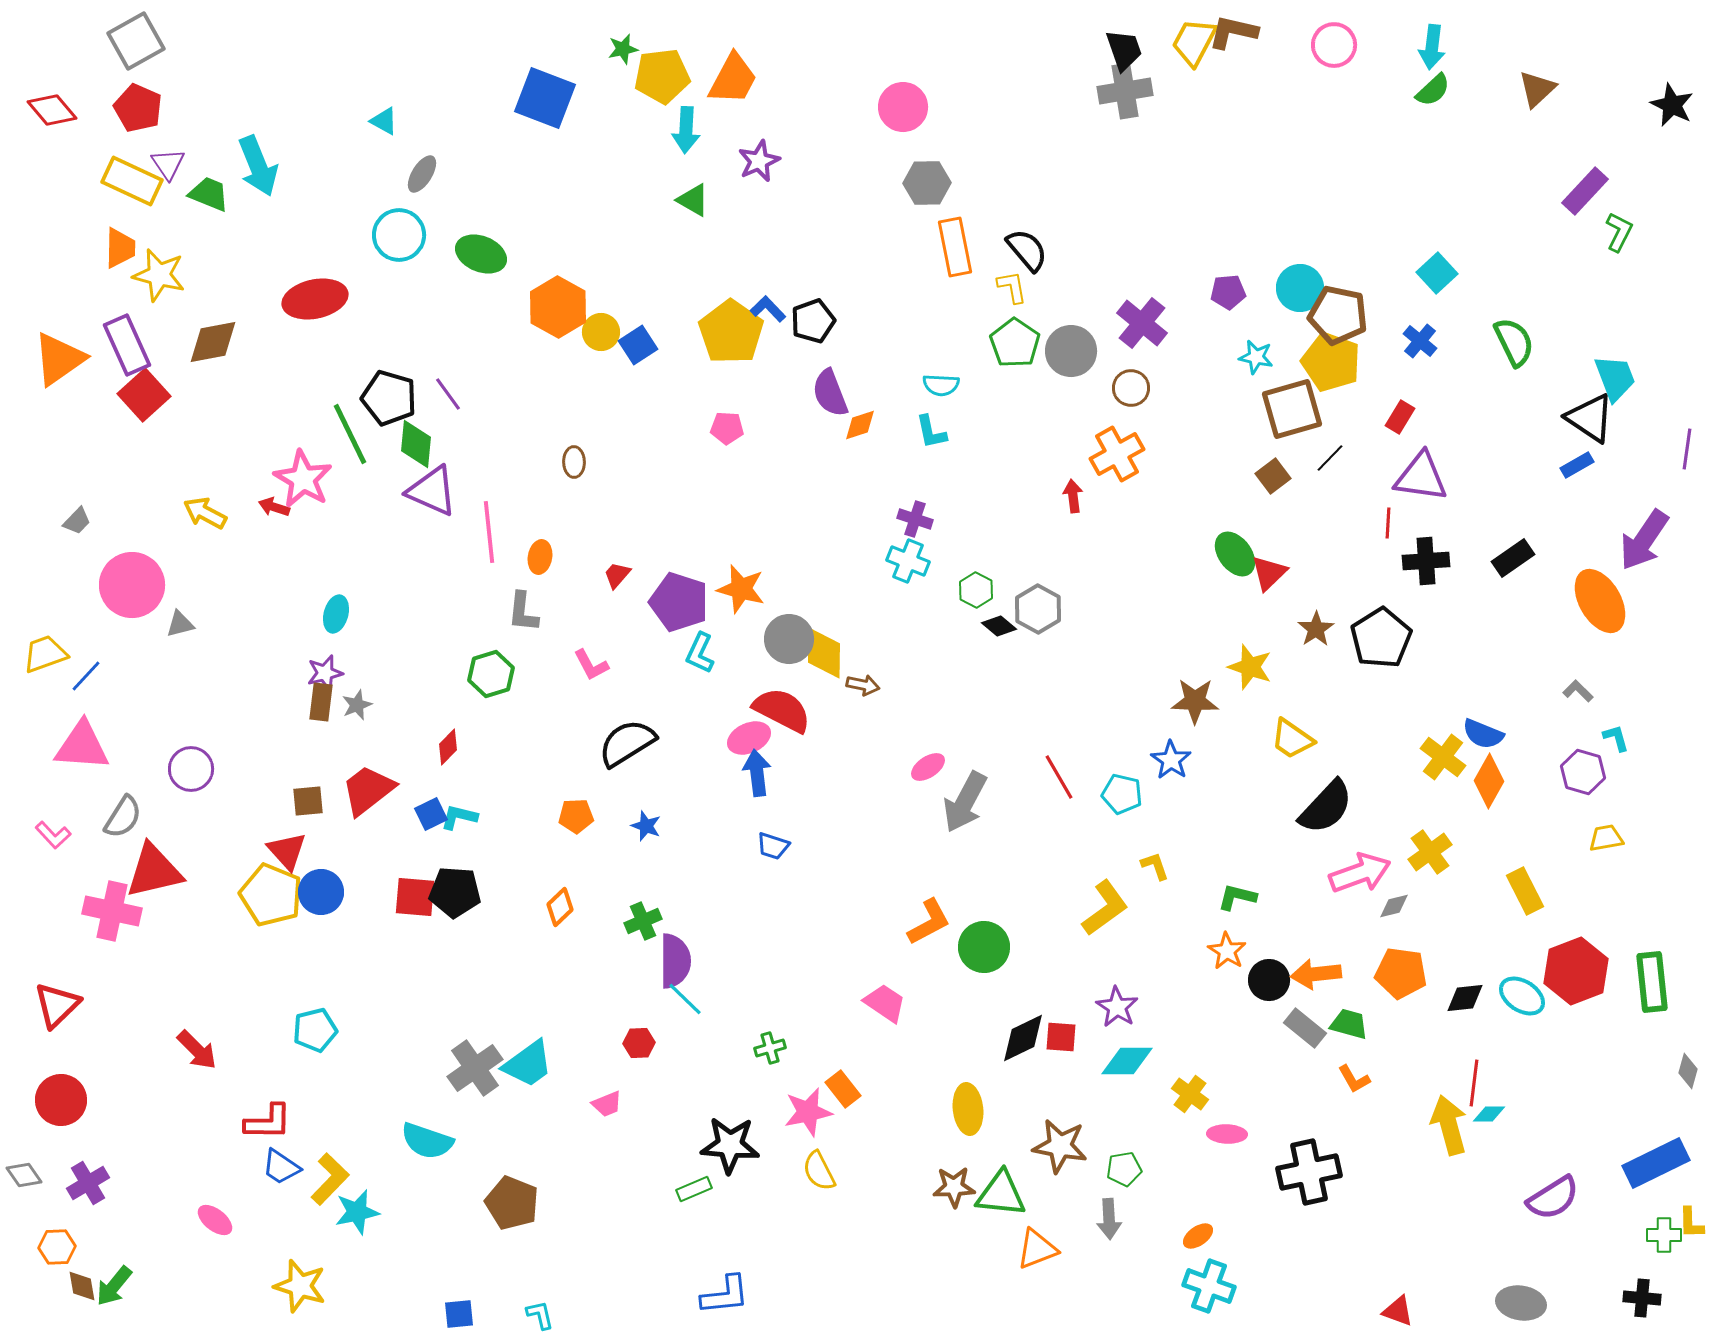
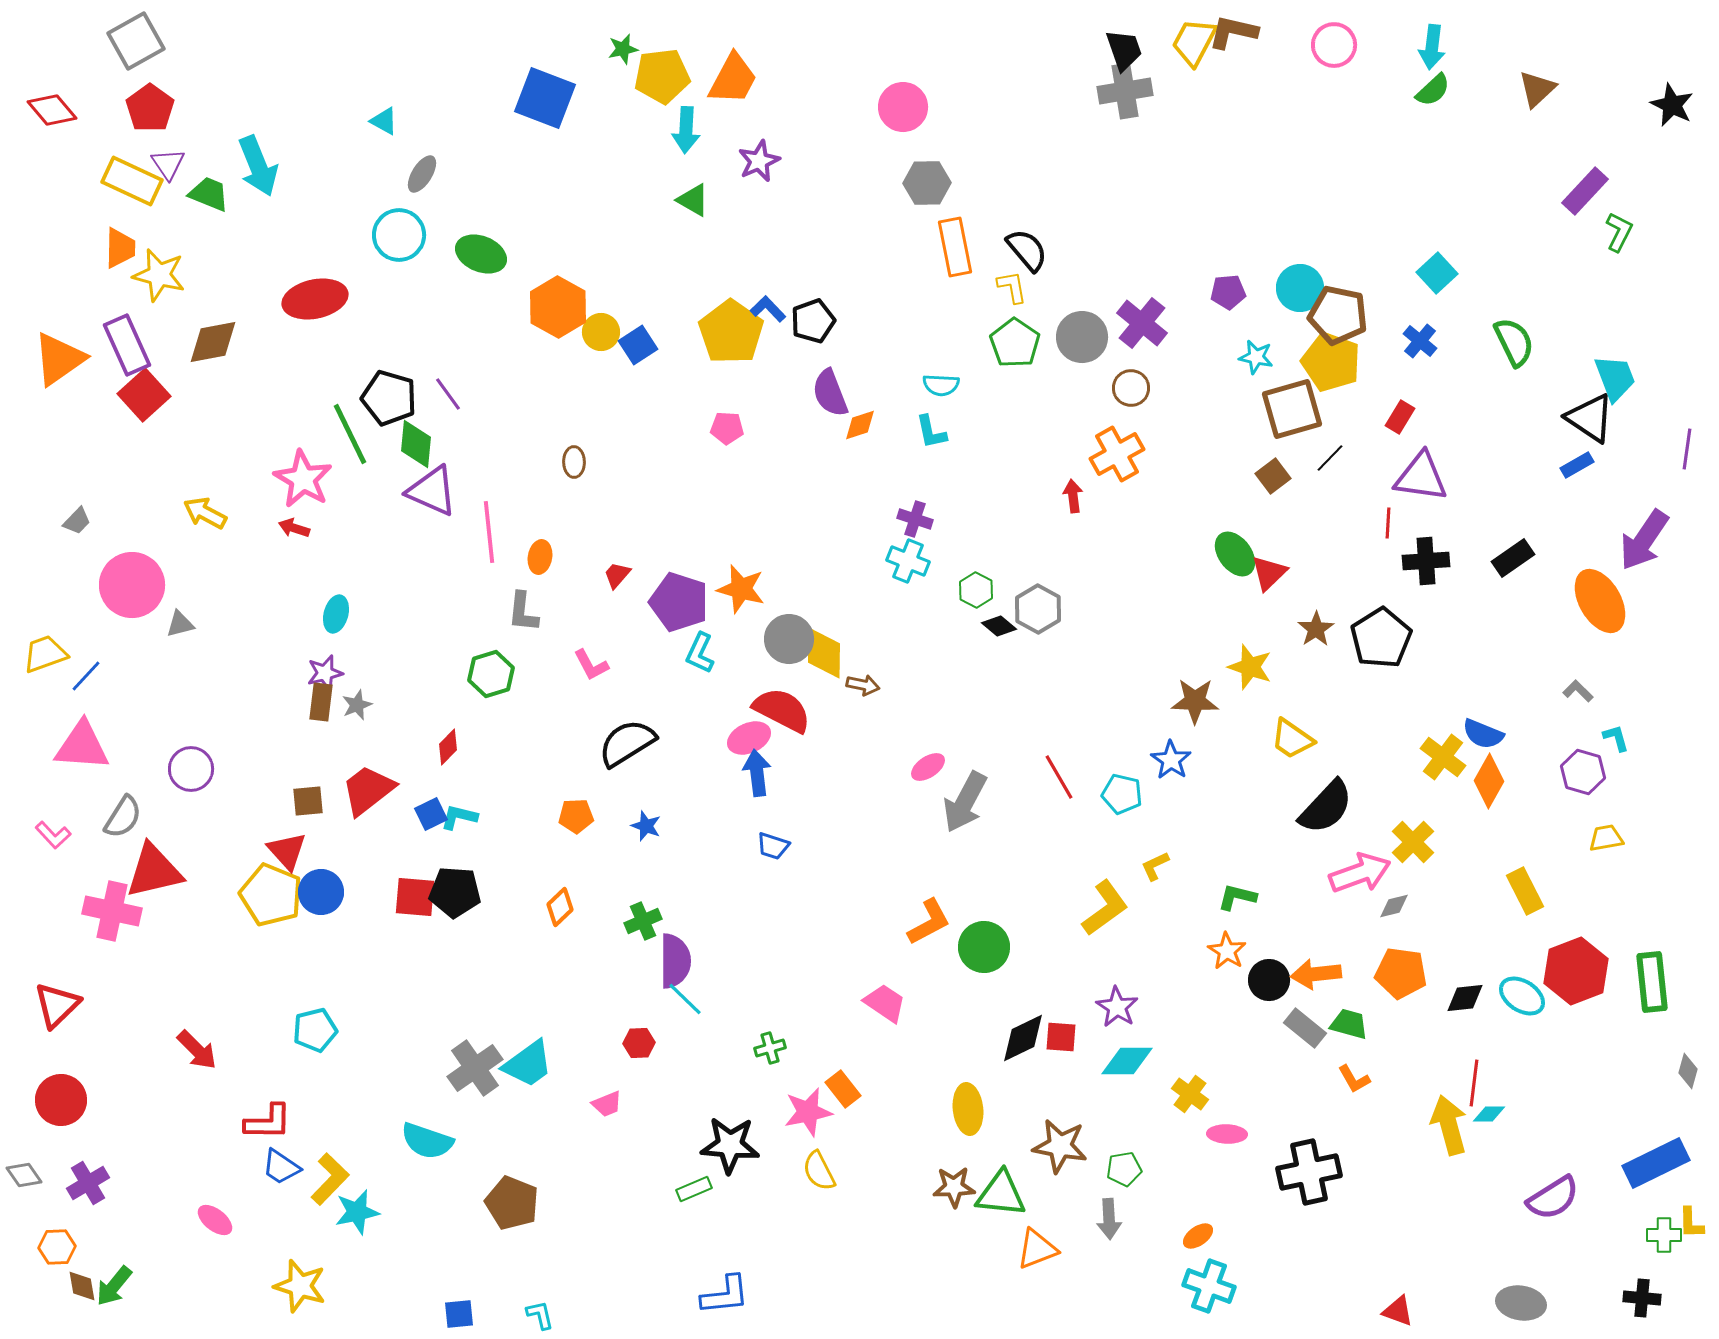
red pentagon at (138, 108): moved 12 px right; rotated 12 degrees clockwise
gray circle at (1071, 351): moved 11 px right, 14 px up
red arrow at (274, 507): moved 20 px right, 21 px down
yellow cross at (1430, 852): moved 17 px left, 10 px up; rotated 9 degrees counterclockwise
yellow L-shape at (1155, 866): rotated 96 degrees counterclockwise
